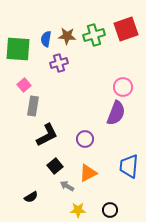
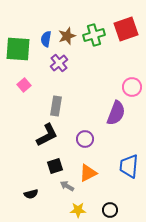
brown star: rotated 24 degrees counterclockwise
purple cross: rotated 24 degrees counterclockwise
pink circle: moved 9 px right
gray rectangle: moved 23 px right
black square: rotated 21 degrees clockwise
black semicircle: moved 3 px up; rotated 16 degrees clockwise
